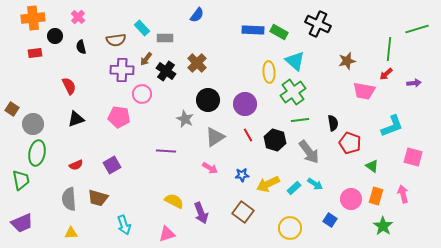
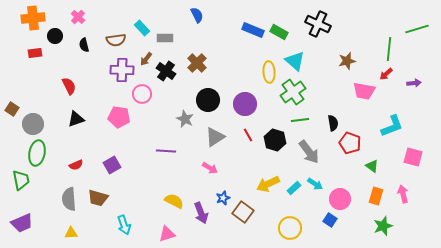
blue semicircle at (197, 15): rotated 63 degrees counterclockwise
blue rectangle at (253, 30): rotated 20 degrees clockwise
black semicircle at (81, 47): moved 3 px right, 2 px up
blue star at (242, 175): moved 19 px left, 23 px down; rotated 16 degrees counterclockwise
pink circle at (351, 199): moved 11 px left
green star at (383, 226): rotated 18 degrees clockwise
